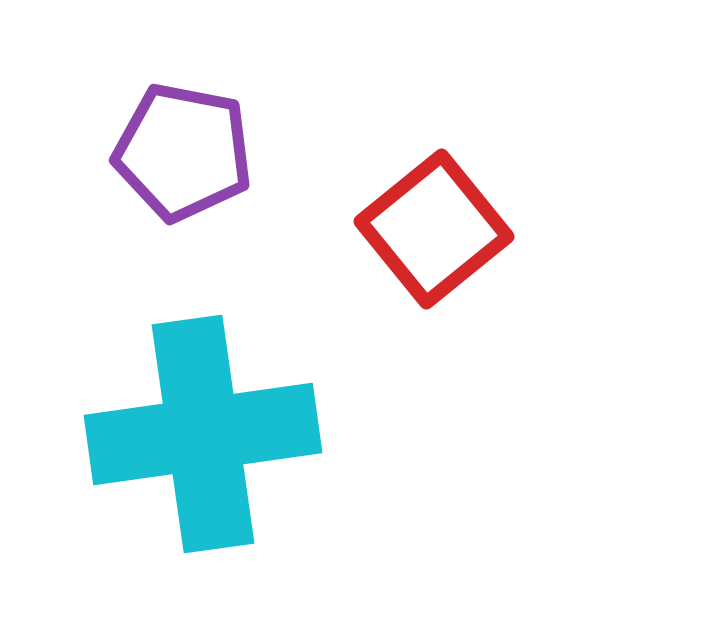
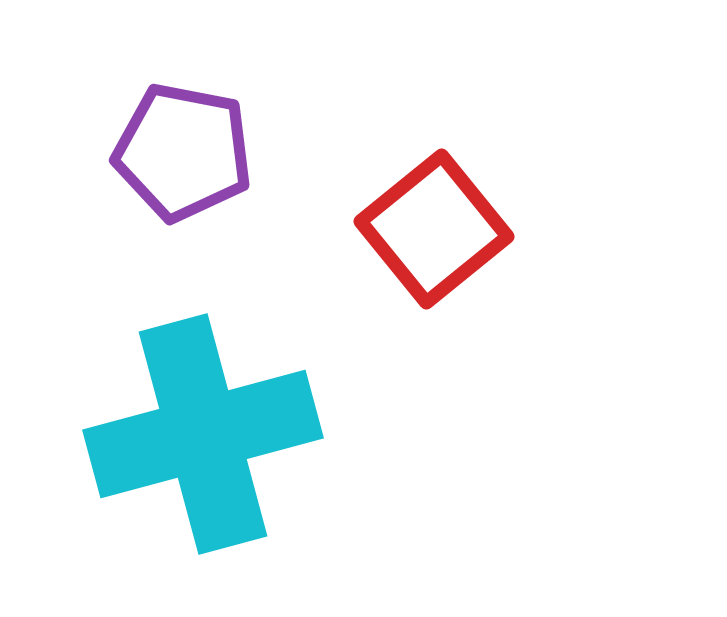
cyan cross: rotated 7 degrees counterclockwise
